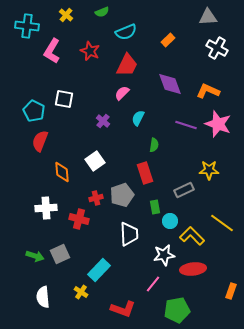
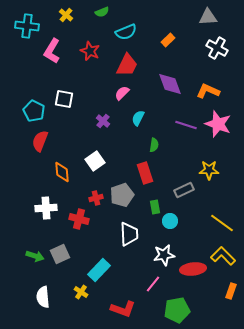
yellow L-shape at (192, 236): moved 31 px right, 20 px down
